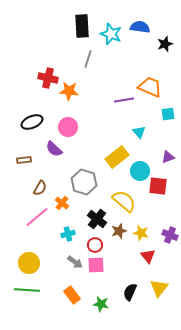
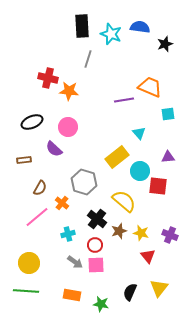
cyan triangle: moved 1 px down
purple triangle: rotated 16 degrees clockwise
green line: moved 1 px left, 1 px down
orange rectangle: rotated 42 degrees counterclockwise
